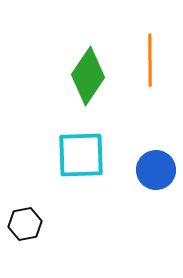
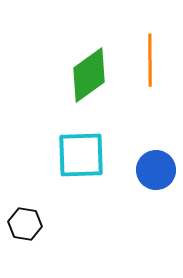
green diamond: moved 1 px right, 1 px up; rotated 20 degrees clockwise
black hexagon: rotated 20 degrees clockwise
